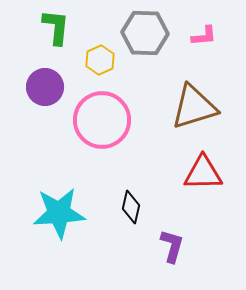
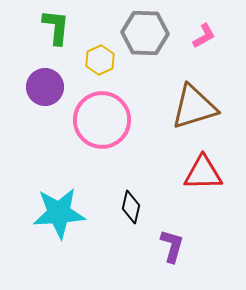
pink L-shape: rotated 24 degrees counterclockwise
